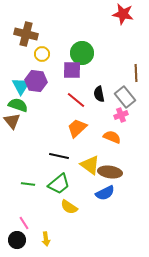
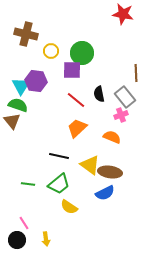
yellow circle: moved 9 px right, 3 px up
